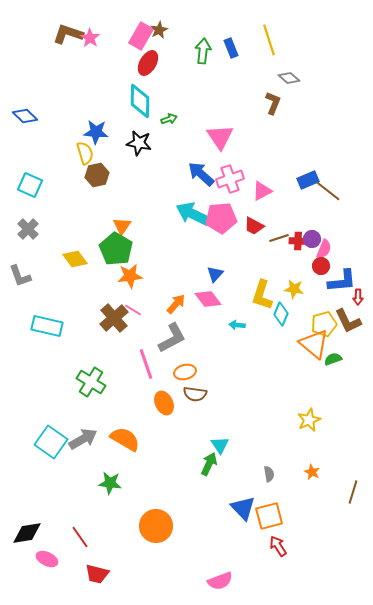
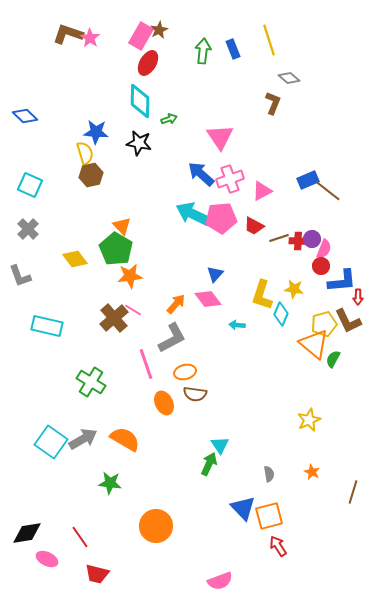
blue rectangle at (231, 48): moved 2 px right, 1 px down
brown hexagon at (97, 175): moved 6 px left
orange triangle at (122, 226): rotated 18 degrees counterclockwise
green semicircle at (333, 359): rotated 42 degrees counterclockwise
